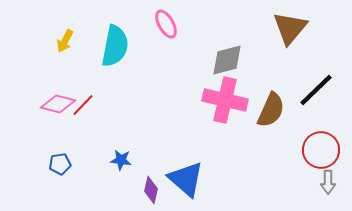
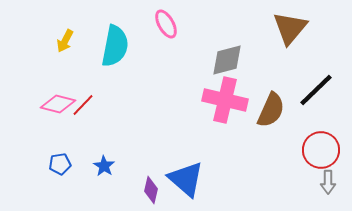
blue star: moved 17 px left, 6 px down; rotated 25 degrees clockwise
